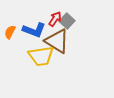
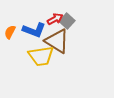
red arrow: rotated 28 degrees clockwise
